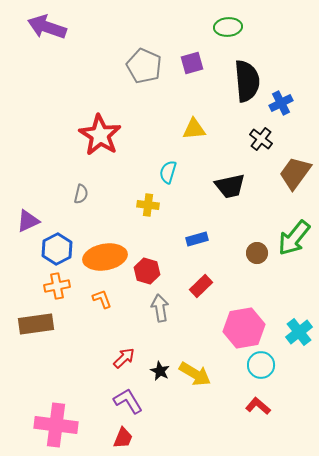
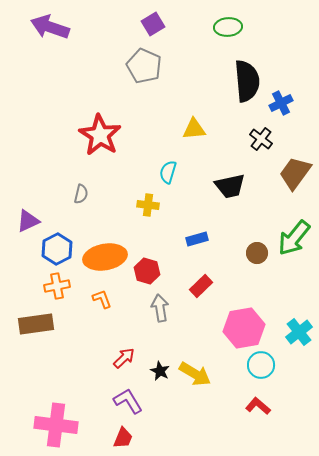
purple arrow: moved 3 px right
purple square: moved 39 px left, 39 px up; rotated 15 degrees counterclockwise
